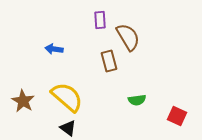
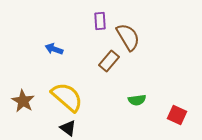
purple rectangle: moved 1 px down
blue arrow: rotated 12 degrees clockwise
brown rectangle: rotated 55 degrees clockwise
red square: moved 1 px up
